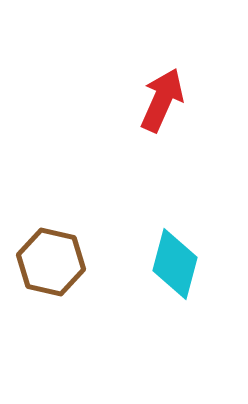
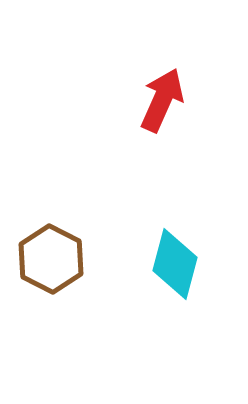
brown hexagon: moved 3 px up; rotated 14 degrees clockwise
